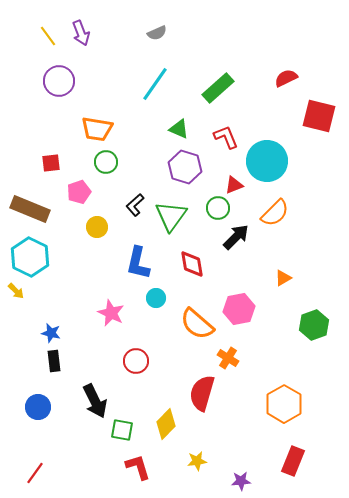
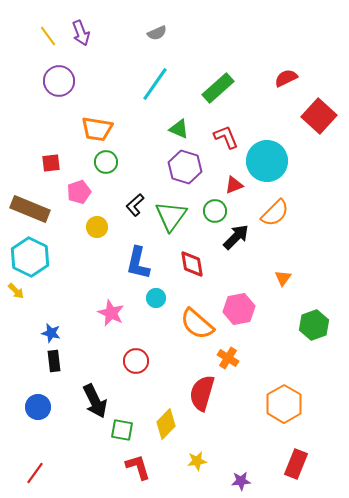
red square at (319, 116): rotated 28 degrees clockwise
green circle at (218, 208): moved 3 px left, 3 px down
orange triangle at (283, 278): rotated 24 degrees counterclockwise
red rectangle at (293, 461): moved 3 px right, 3 px down
